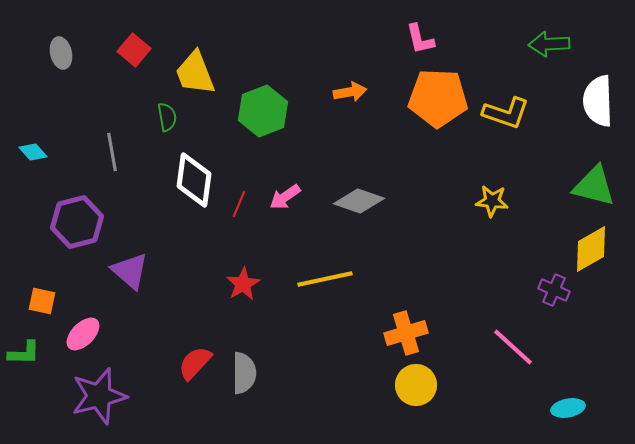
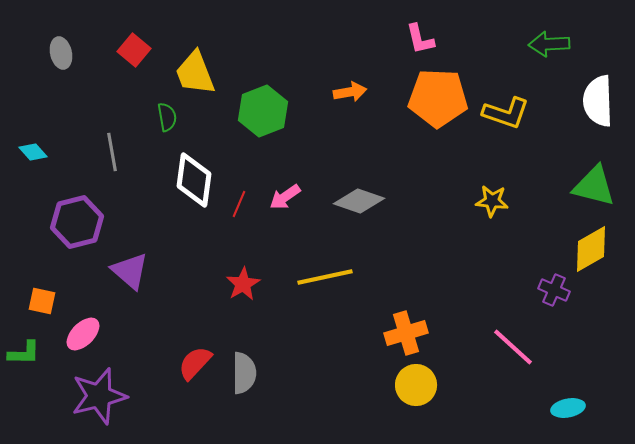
yellow line: moved 2 px up
